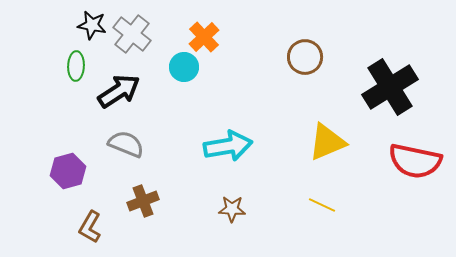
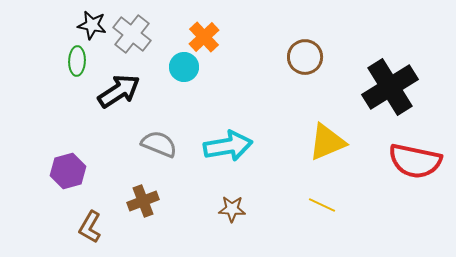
green ellipse: moved 1 px right, 5 px up
gray semicircle: moved 33 px right
